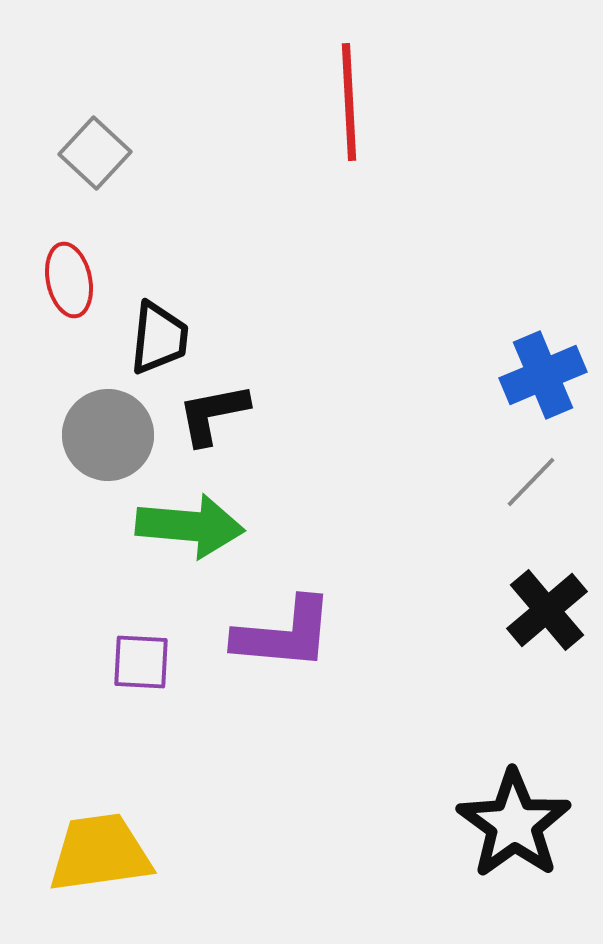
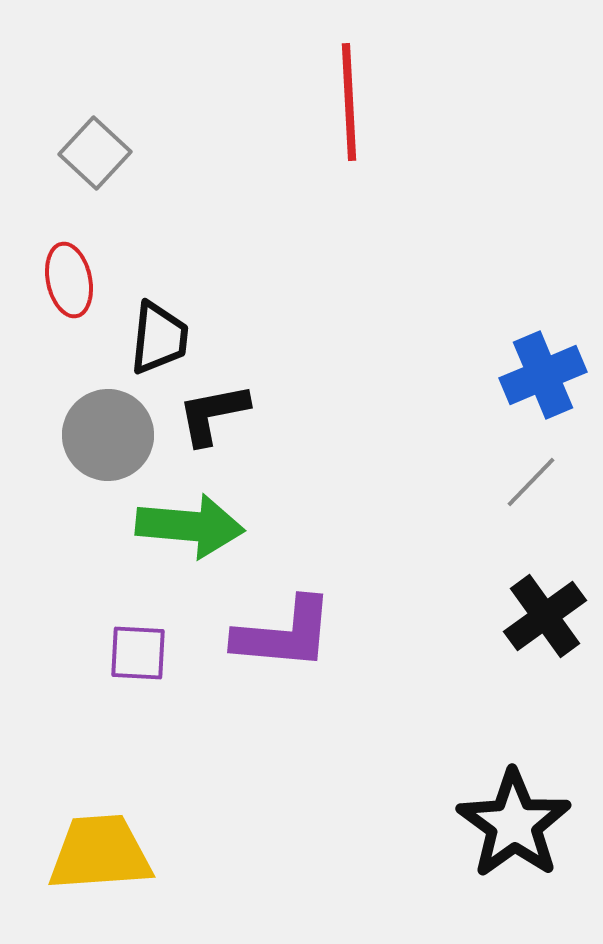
black cross: moved 2 px left, 6 px down; rotated 4 degrees clockwise
purple square: moved 3 px left, 9 px up
yellow trapezoid: rotated 4 degrees clockwise
